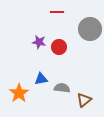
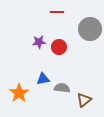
purple star: rotated 16 degrees counterclockwise
blue triangle: moved 2 px right
